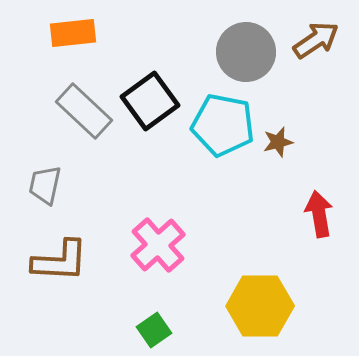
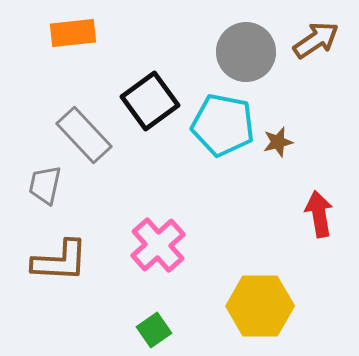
gray rectangle: moved 24 px down; rotated 4 degrees clockwise
